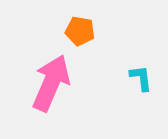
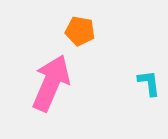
cyan L-shape: moved 8 px right, 5 px down
